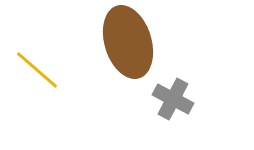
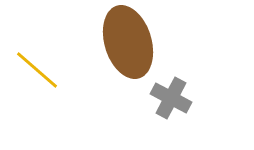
gray cross: moved 2 px left, 1 px up
